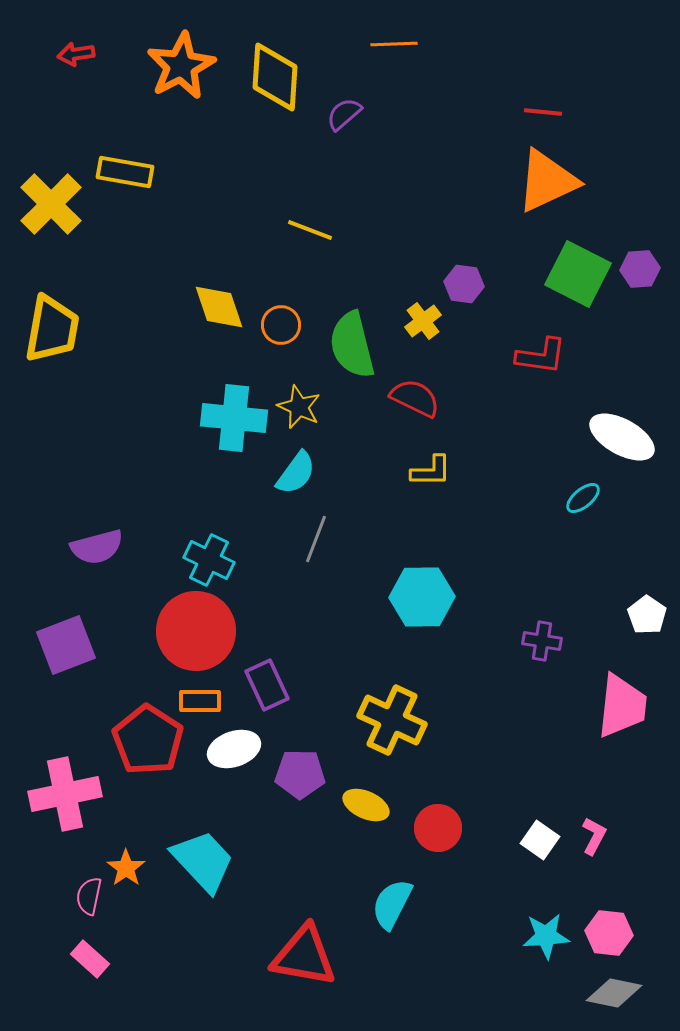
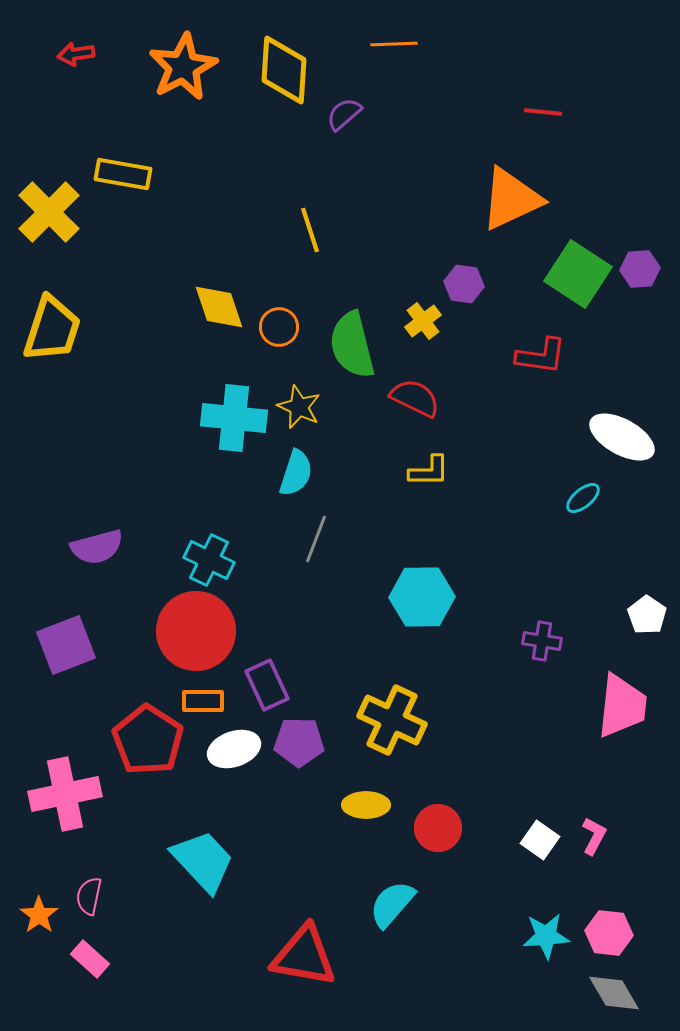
orange star at (181, 66): moved 2 px right, 1 px down
yellow diamond at (275, 77): moved 9 px right, 7 px up
yellow rectangle at (125, 172): moved 2 px left, 2 px down
orange triangle at (547, 181): moved 36 px left, 18 px down
yellow cross at (51, 204): moved 2 px left, 8 px down
yellow line at (310, 230): rotated 51 degrees clockwise
green square at (578, 274): rotated 6 degrees clockwise
orange circle at (281, 325): moved 2 px left, 2 px down
yellow trapezoid at (52, 329): rotated 8 degrees clockwise
yellow L-shape at (431, 471): moved 2 px left
cyan semicircle at (296, 473): rotated 18 degrees counterclockwise
orange rectangle at (200, 701): moved 3 px right
purple pentagon at (300, 774): moved 1 px left, 32 px up
yellow ellipse at (366, 805): rotated 24 degrees counterclockwise
orange star at (126, 868): moved 87 px left, 47 px down
cyan semicircle at (392, 904): rotated 14 degrees clockwise
gray diamond at (614, 993): rotated 48 degrees clockwise
